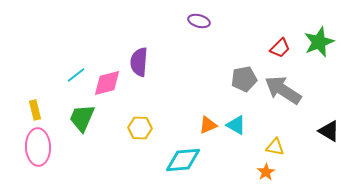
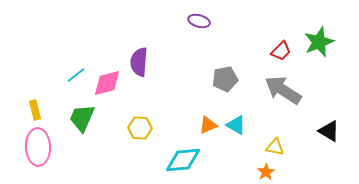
red trapezoid: moved 1 px right, 3 px down
gray pentagon: moved 19 px left
